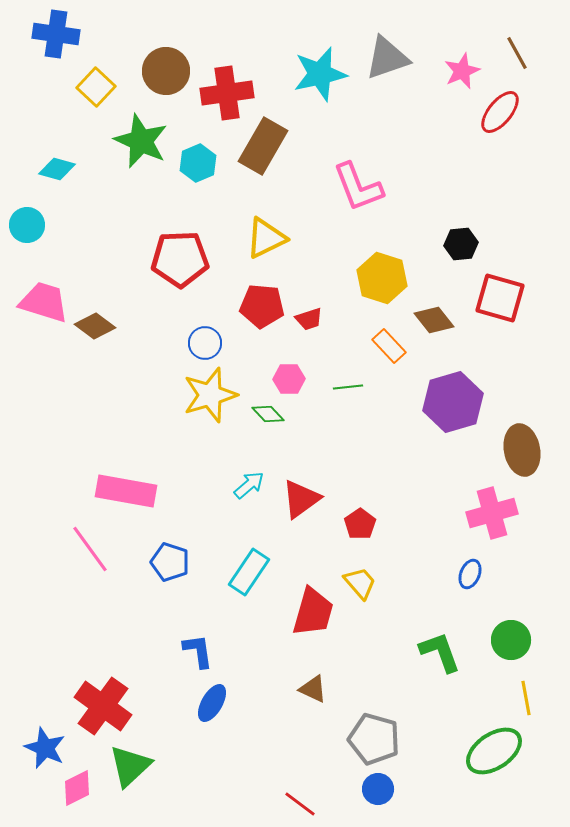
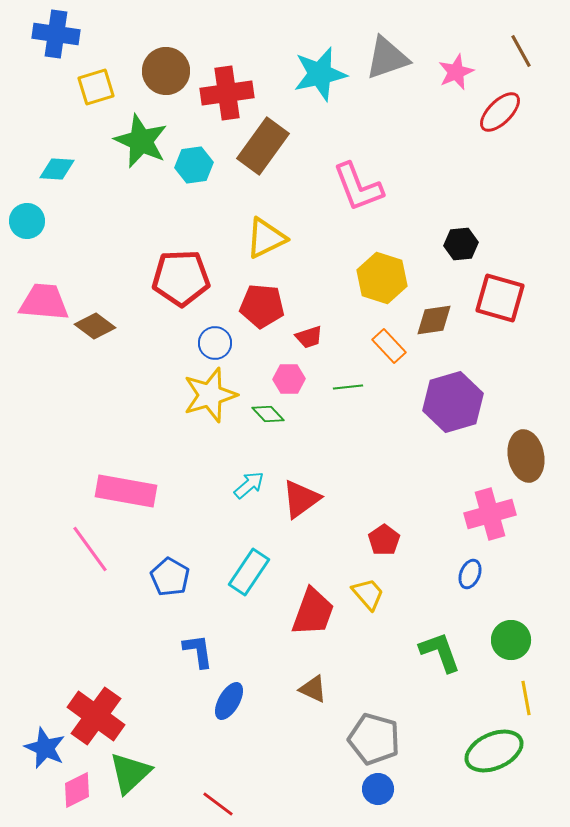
brown line at (517, 53): moved 4 px right, 2 px up
pink star at (462, 71): moved 6 px left, 1 px down
yellow square at (96, 87): rotated 30 degrees clockwise
red ellipse at (500, 112): rotated 6 degrees clockwise
brown rectangle at (263, 146): rotated 6 degrees clockwise
cyan hexagon at (198, 163): moved 4 px left, 2 px down; rotated 15 degrees clockwise
cyan diamond at (57, 169): rotated 12 degrees counterclockwise
cyan circle at (27, 225): moved 4 px up
red pentagon at (180, 259): moved 1 px right, 19 px down
pink trapezoid at (44, 302): rotated 12 degrees counterclockwise
red trapezoid at (309, 319): moved 18 px down
brown diamond at (434, 320): rotated 60 degrees counterclockwise
blue circle at (205, 343): moved 10 px right
brown ellipse at (522, 450): moved 4 px right, 6 px down
pink cross at (492, 513): moved 2 px left, 1 px down
red pentagon at (360, 524): moved 24 px right, 16 px down
blue pentagon at (170, 562): moved 15 px down; rotated 12 degrees clockwise
yellow trapezoid at (360, 583): moved 8 px right, 11 px down
red trapezoid at (313, 612): rotated 4 degrees clockwise
blue ellipse at (212, 703): moved 17 px right, 2 px up
red cross at (103, 706): moved 7 px left, 10 px down
green ellipse at (494, 751): rotated 10 degrees clockwise
green triangle at (130, 766): moved 7 px down
pink diamond at (77, 788): moved 2 px down
red line at (300, 804): moved 82 px left
